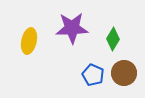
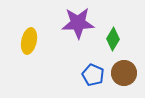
purple star: moved 6 px right, 5 px up
